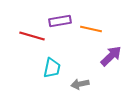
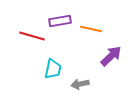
cyan trapezoid: moved 1 px right, 1 px down
